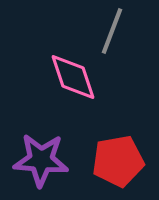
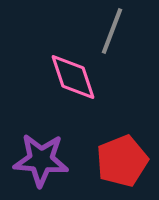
red pentagon: moved 4 px right; rotated 12 degrees counterclockwise
